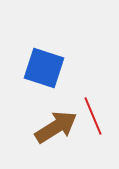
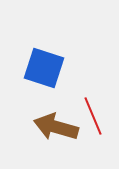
brown arrow: rotated 132 degrees counterclockwise
